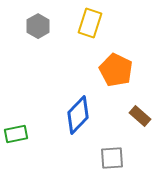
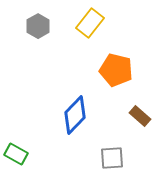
yellow rectangle: rotated 20 degrees clockwise
orange pentagon: rotated 12 degrees counterclockwise
blue diamond: moved 3 px left
green rectangle: moved 20 px down; rotated 40 degrees clockwise
